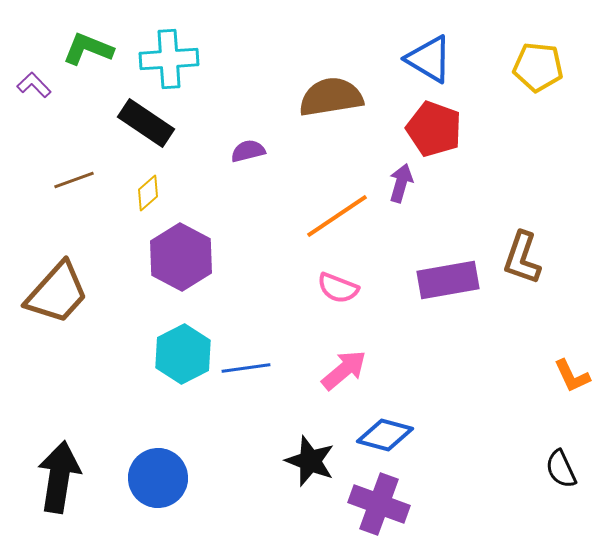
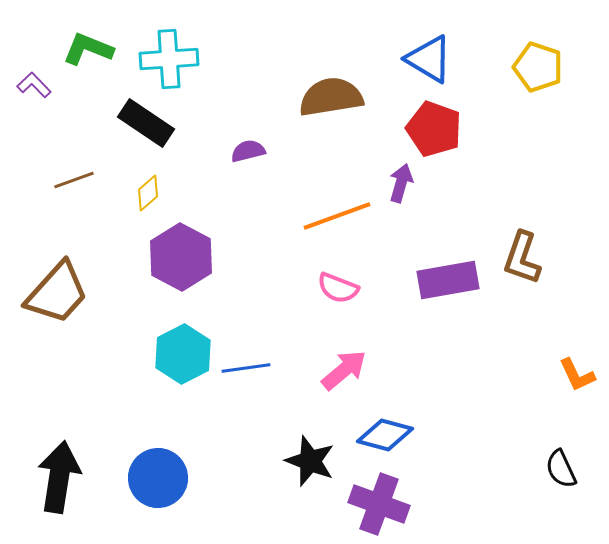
yellow pentagon: rotated 12 degrees clockwise
orange line: rotated 14 degrees clockwise
orange L-shape: moved 5 px right, 1 px up
